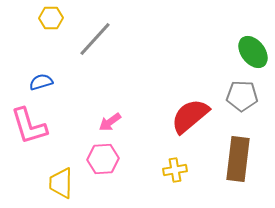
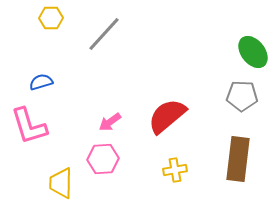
gray line: moved 9 px right, 5 px up
red semicircle: moved 23 px left
